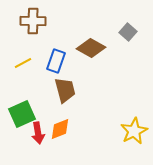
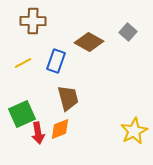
brown diamond: moved 2 px left, 6 px up
brown trapezoid: moved 3 px right, 8 px down
